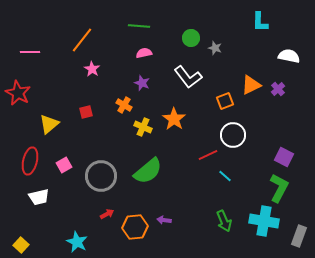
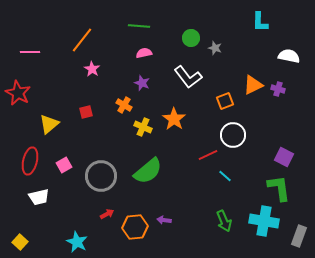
orange triangle: moved 2 px right
purple cross: rotated 32 degrees counterclockwise
green L-shape: rotated 36 degrees counterclockwise
yellow square: moved 1 px left, 3 px up
